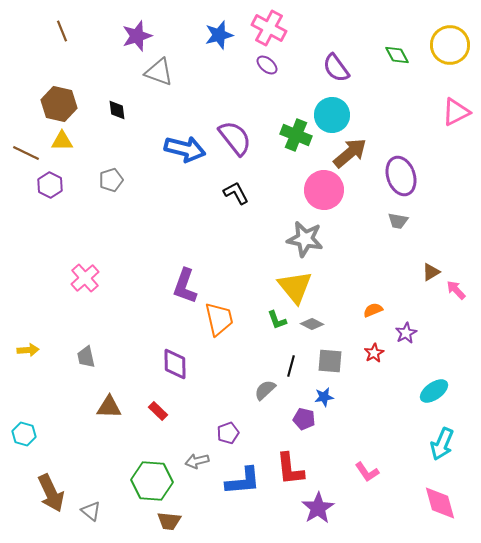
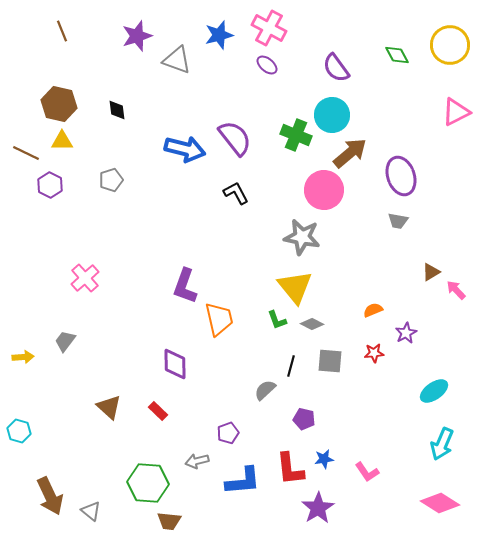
gray triangle at (159, 72): moved 18 px right, 12 px up
gray star at (305, 239): moved 3 px left, 2 px up
yellow arrow at (28, 350): moved 5 px left, 7 px down
red star at (374, 353): rotated 24 degrees clockwise
gray trapezoid at (86, 357): moved 21 px left, 16 px up; rotated 50 degrees clockwise
blue star at (324, 397): moved 62 px down
brown triangle at (109, 407): rotated 40 degrees clockwise
cyan hexagon at (24, 434): moved 5 px left, 3 px up
green hexagon at (152, 481): moved 4 px left, 2 px down
brown arrow at (51, 493): moved 1 px left, 3 px down
pink diamond at (440, 503): rotated 42 degrees counterclockwise
